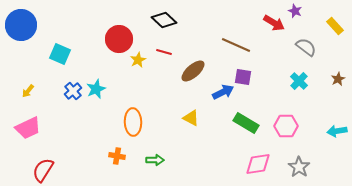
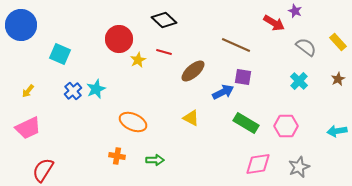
yellow rectangle: moved 3 px right, 16 px down
orange ellipse: rotated 64 degrees counterclockwise
gray star: rotated 15 degrees clockwise
